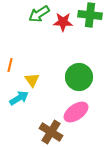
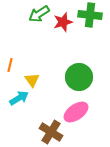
red star: rotated 18 degrees counterclockwise
